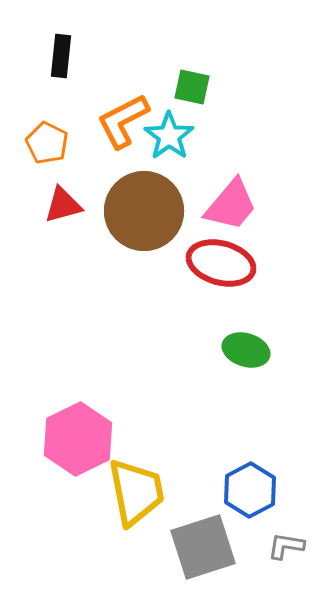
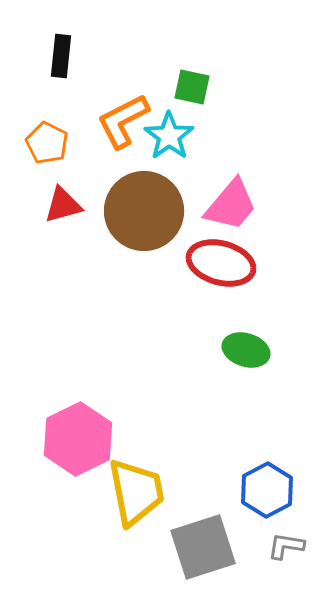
blue hexagon: moved 17 px right
